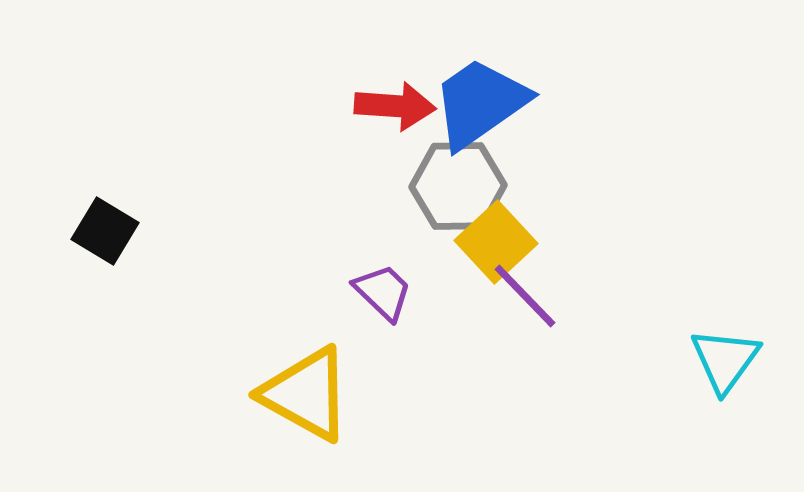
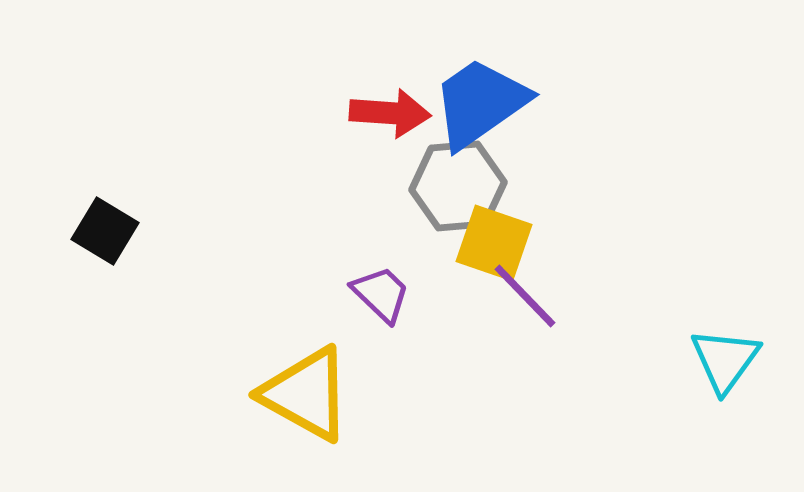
red arrow: moved 5 px left, 7 px down
gray hexagon: rotated 4 degrees counterclockwise
yellow square: moved 2 px left, 1 px down; rotated 28 degrees counterclockwise
purple trapezoid: moved 2 px left, 2 px down
